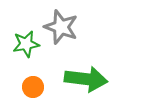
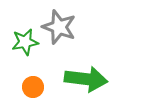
gray star: moved 2 px left
green star: moved 1 px left, 2 px up
